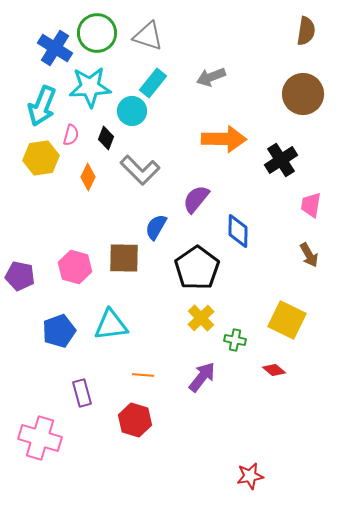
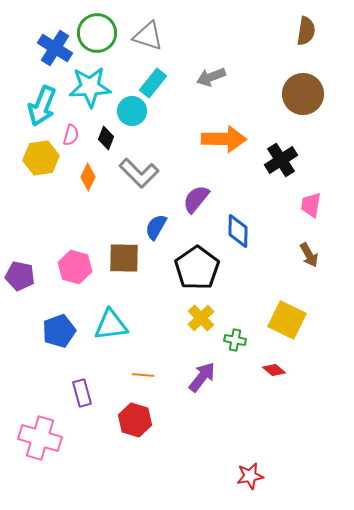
gray L-shape: moved 1 px left, 3 px down
